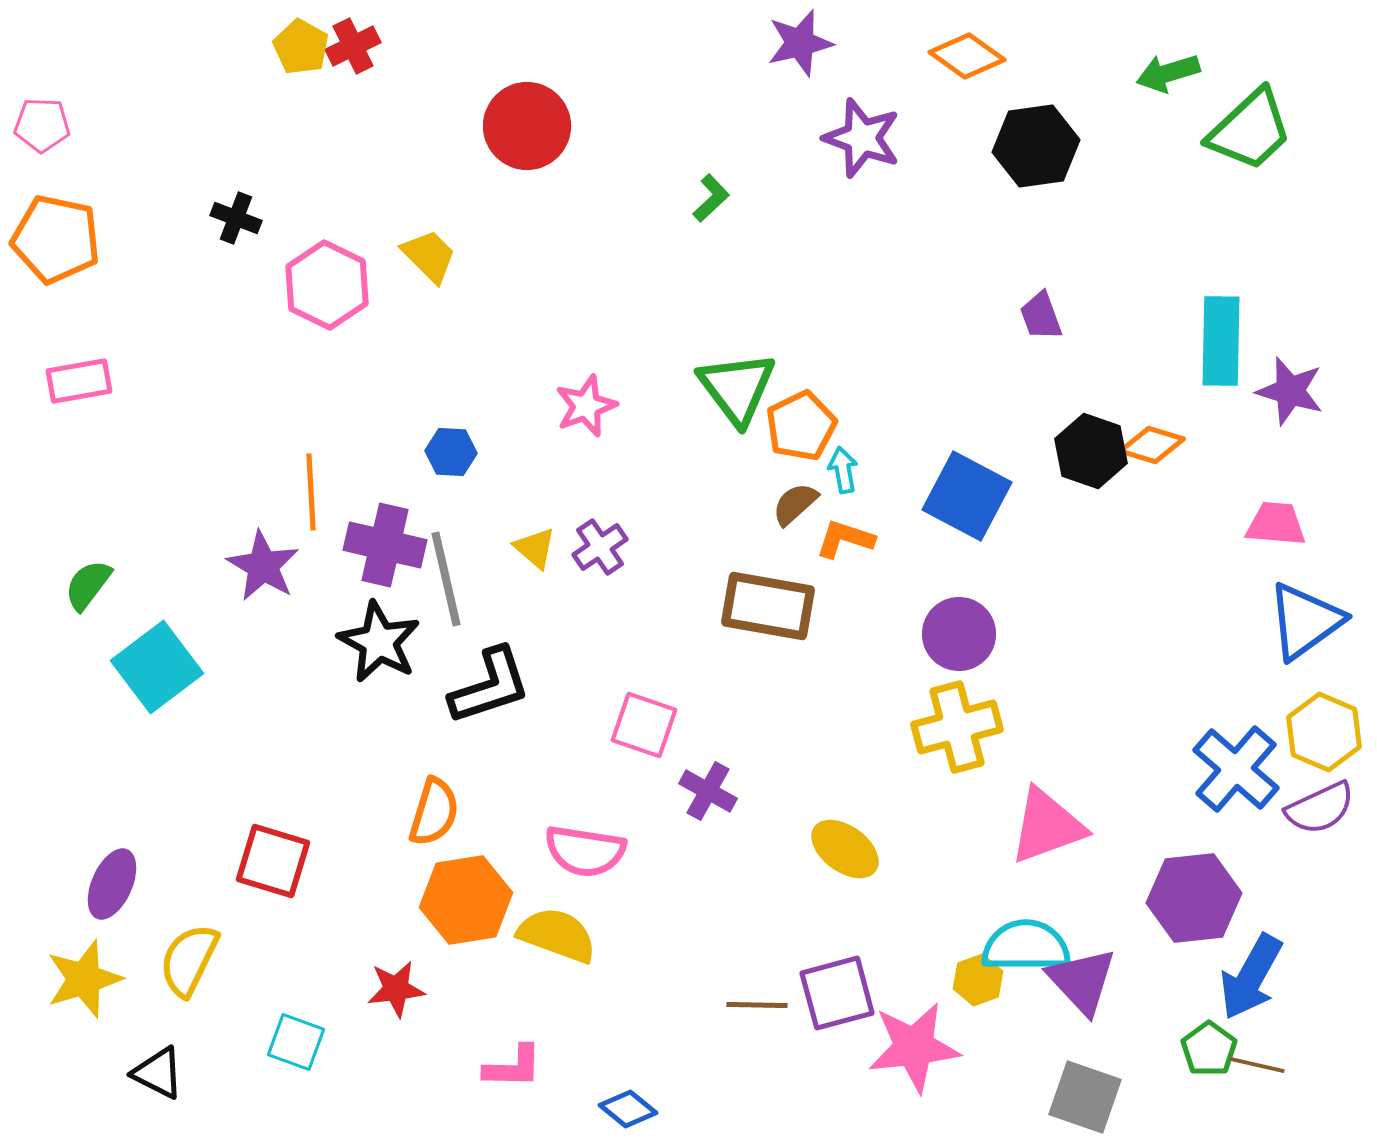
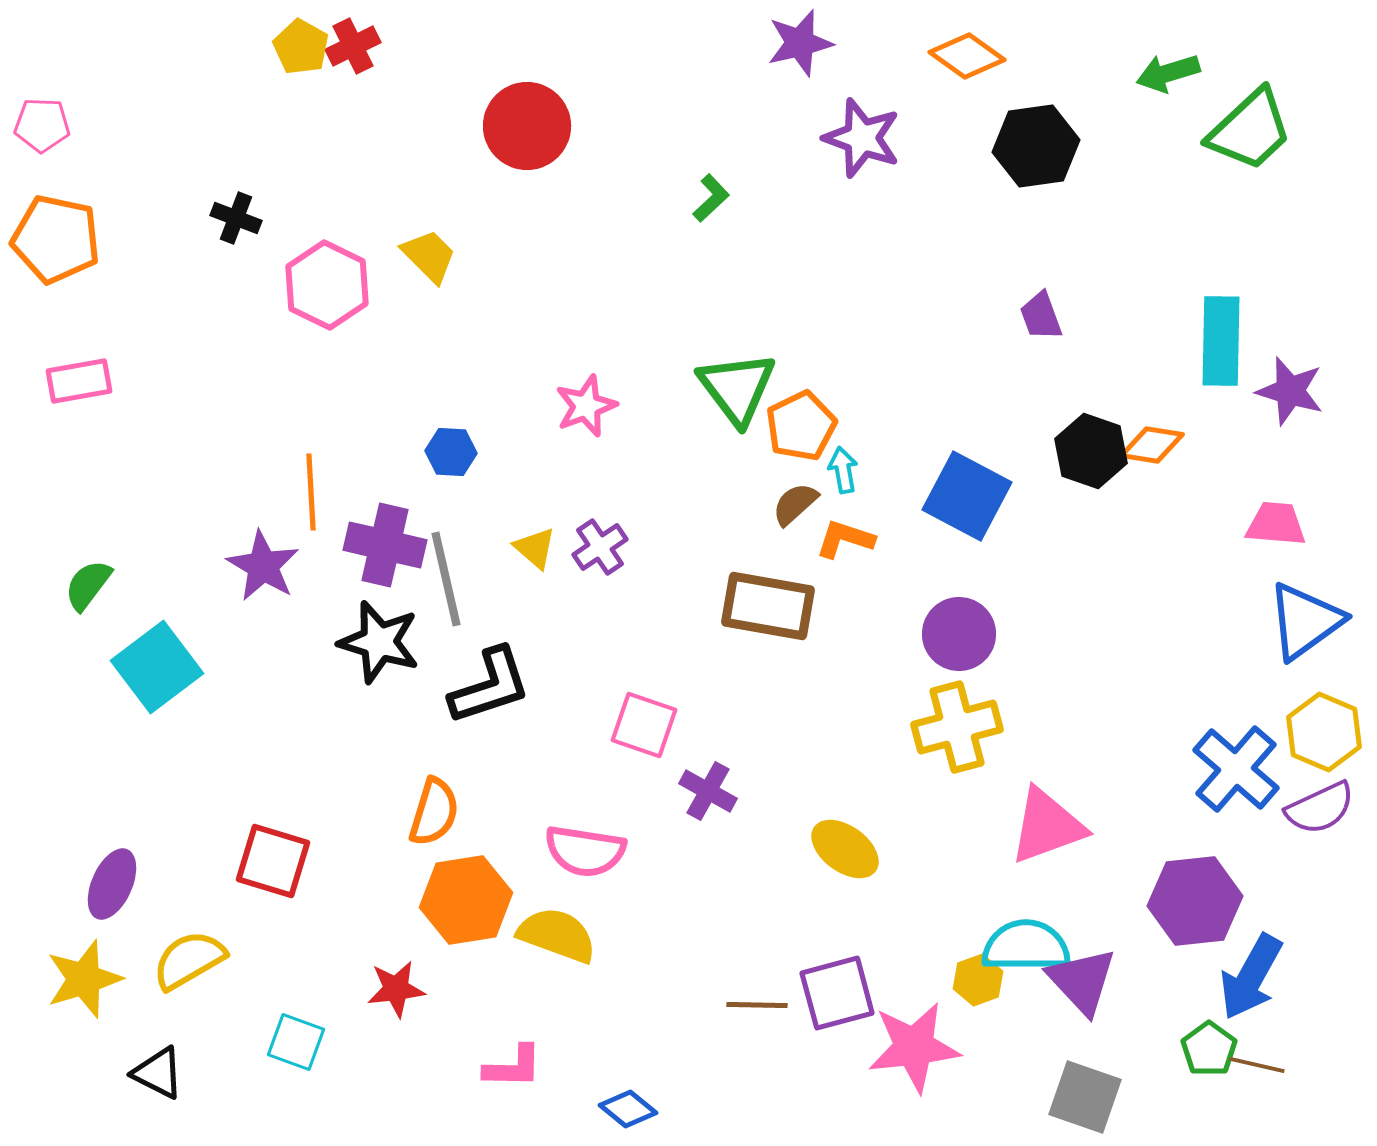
orange diamond at (1152, 445): rotated 8 degrees counterclockwise
black star at (379, 642): rotated 12 degrees counterclockwise
purple hexagon at (1194, 898): moved 1 px right, 3 px down
yellow semicircle at (189, 960): rotated 34 degrees clockwise
